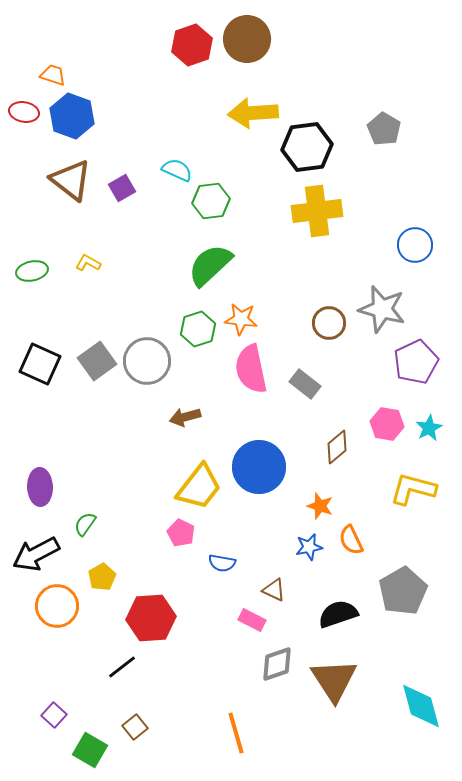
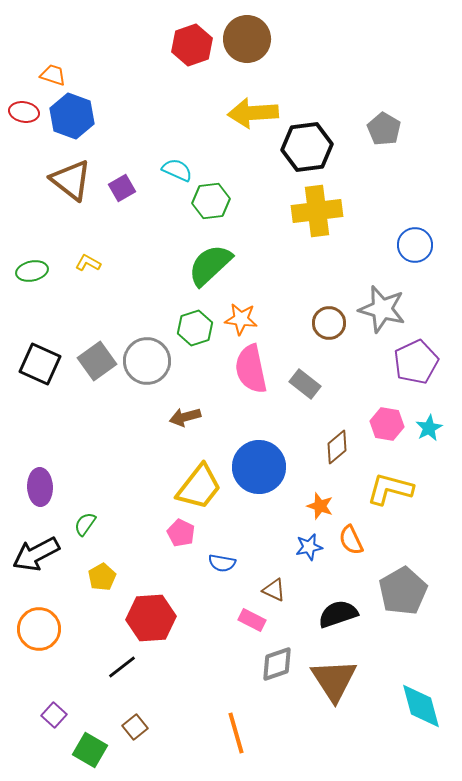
green hexagon at (198, 329): moved 3 px left, 1 px up
yellow L-shape at (413, 489): moved 23 px left
orange circle at (57, 606): moved 18 px left, 23 px down
